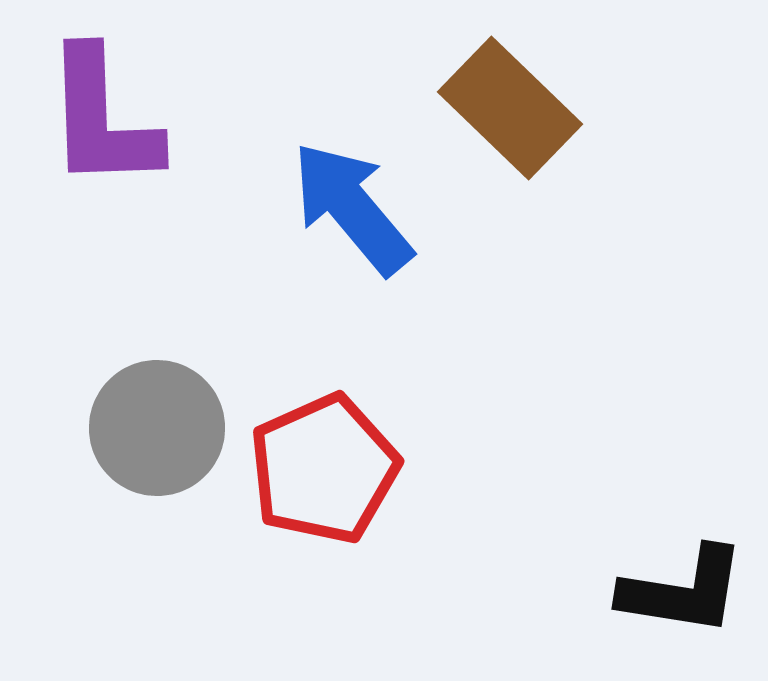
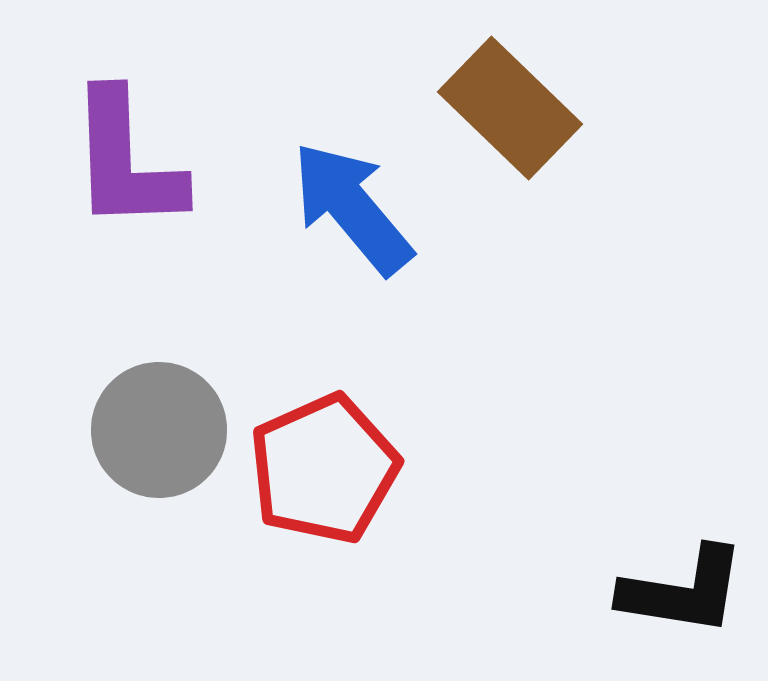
purple L-shape: moved 24 px right, 42 px down
gray circle: moved 2 px right, 2 px down
